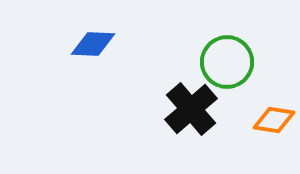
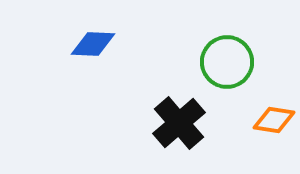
black cross: moved 12 px left, 14 px down
